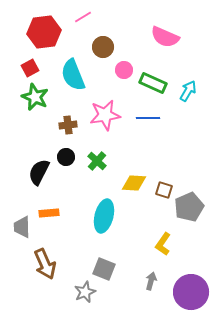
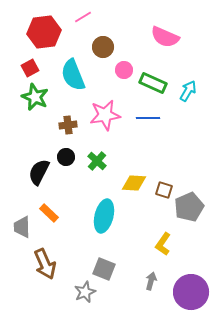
orange rectangle: rotated 48 degrees clockwise
